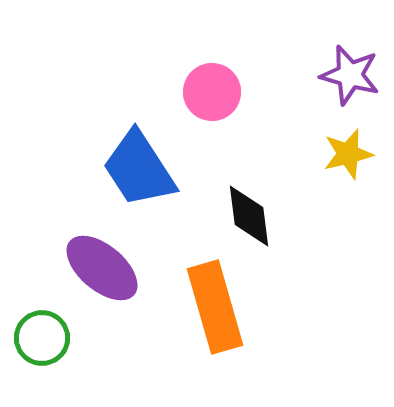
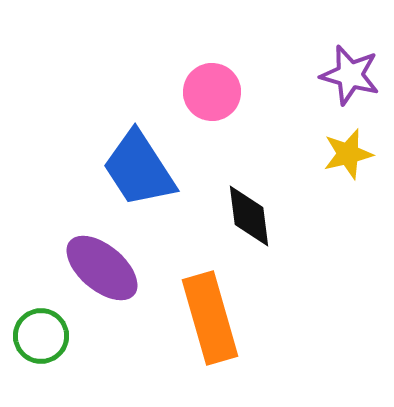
orange rectangle: moved 5 px left, 11 px down
green circle: moved 1 px left, 2 px up
